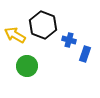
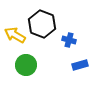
black hexagon: moved 1 px left, 1 px up
blue rectangle: moved 5 px left, 11 px down; rotated 56 degrees clockwise
green circle: moved 1 px left, 1 px up
